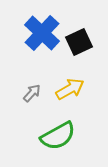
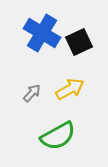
blue cross: rotated 12 degrees counterclockwise
